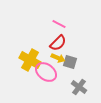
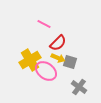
pink line: moved 15 px left
yellow cross: rotated 30 degrees clockwise
pink ellipse: moved 1 px up
